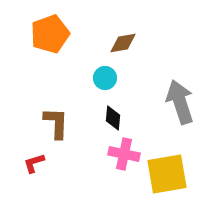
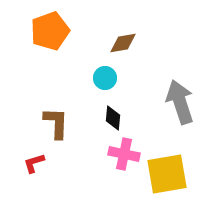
orange pentagon: moved 3 px up
